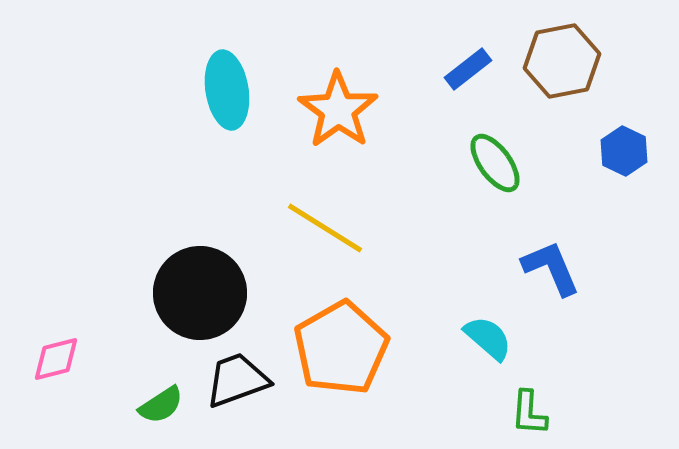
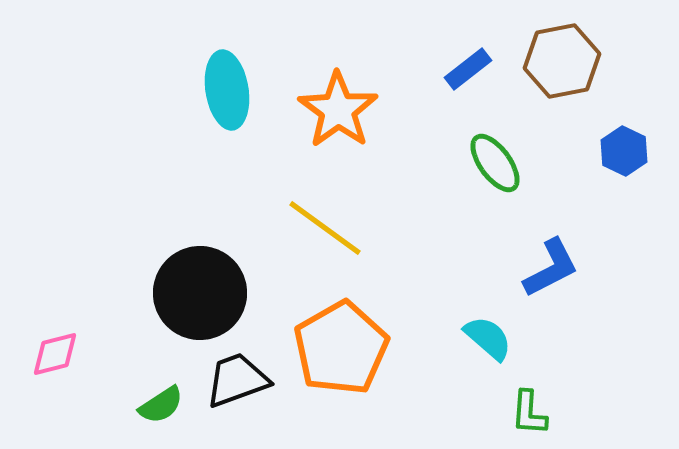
yellow line: rotated 4 degrees clockwise
blue L-shape: rotated 86 degrees clockwise
pink diamond: moved 1 px left, 5 px up
